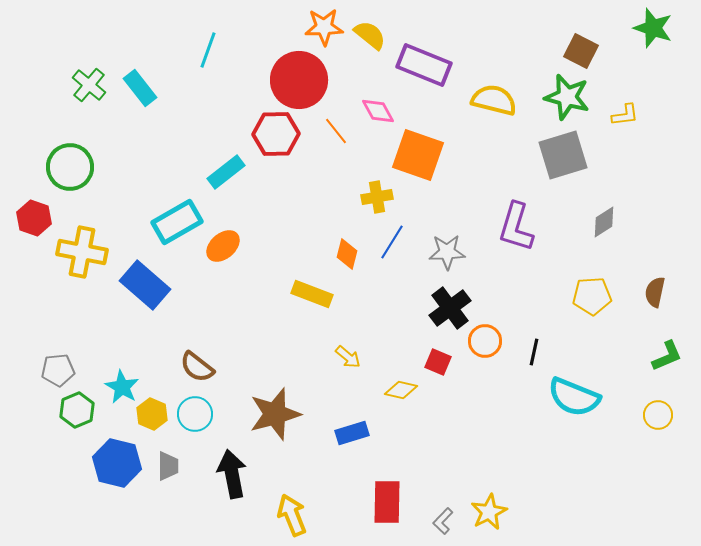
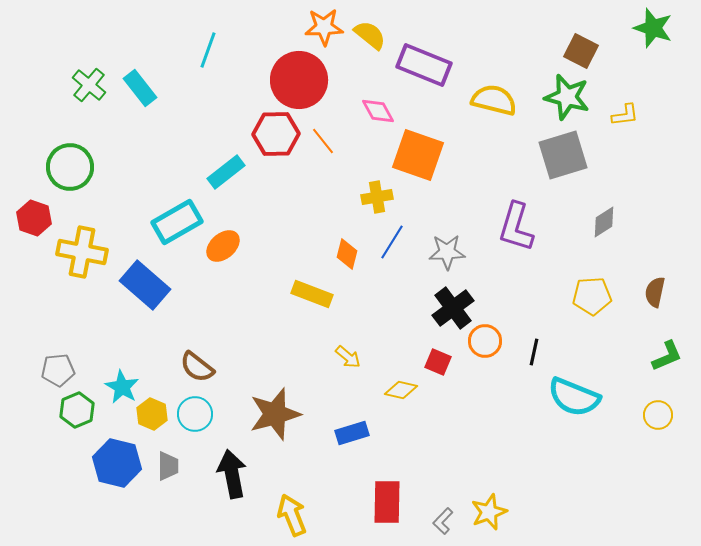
orange line at (336, 131): moved 13 px left, 10 px down
black cross at (450, 308): moved 3 px right
yellow star at (489, 512): rotated 6 degrees clockwise
